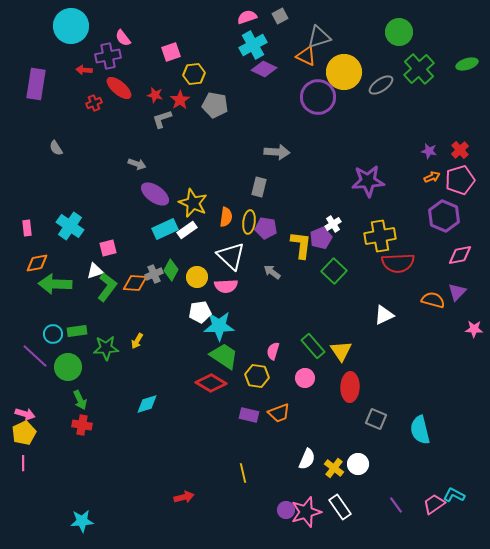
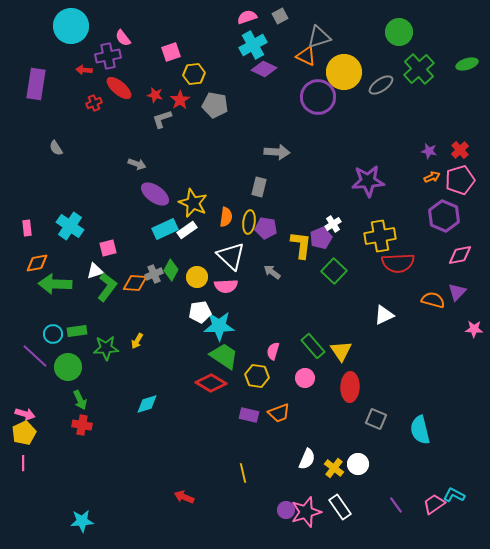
red arrow at (184, 497): rotated 144 degrees counterclockwise
